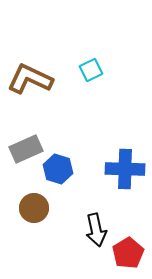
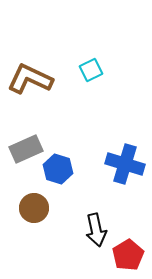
blue cross: moved 5 px up; rotated 15 degrees clockwise
red pentagon: moved 2 px down
